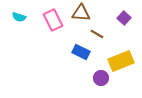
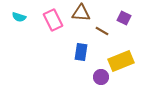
purple square: rotated 16 degrees counterclockwise
brown line: moved 5 px right, 3 px up
blue rectangle: rotated 72 degrees clockwise
purple circle: moved 1 px up
